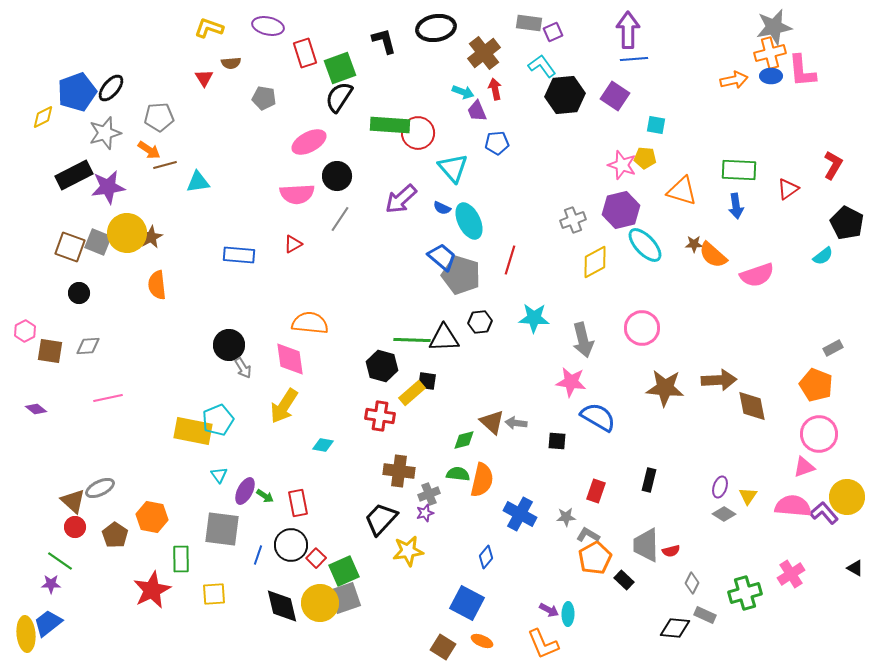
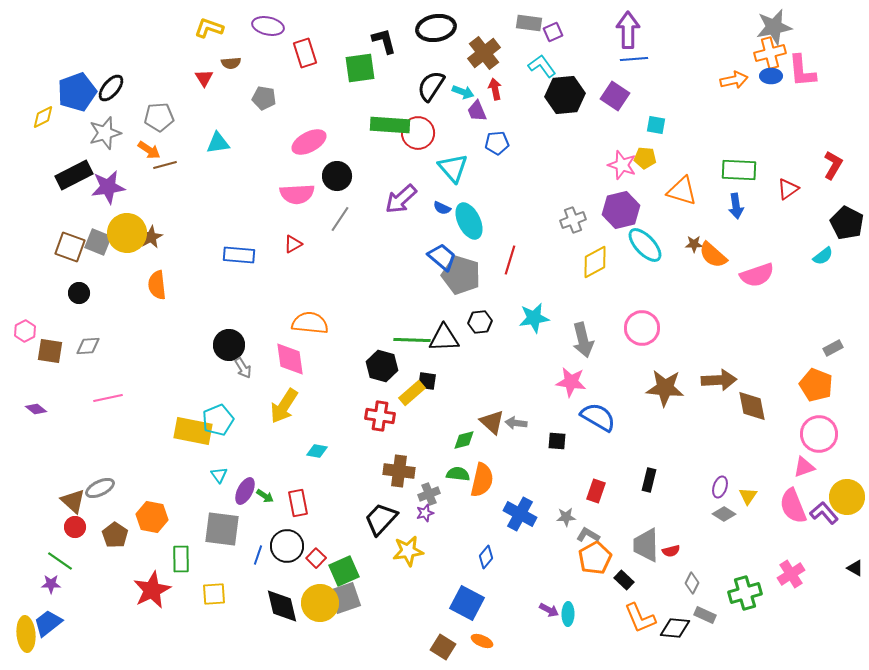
green square at (340, 68): moved 20 px right; rotated 12 degrees clockwise
black semicircle at (339, 97): moved 92 px right, 11 px up
cyan triangle at (198, 182): moved 20 px right, 39 px up
cyan star at (534, 318): rotated 12 degrees counterclockwise
cyan diamond at (323, 445): moved 6 px left, 6 px down
pink semicircle at (793, 506): rotated 117 degrees counterclockwise
black circle at (291, 545): moved 4 px left, 1 px down
orange L-shape at (543, 644): moved 97 px right, 26 px up
